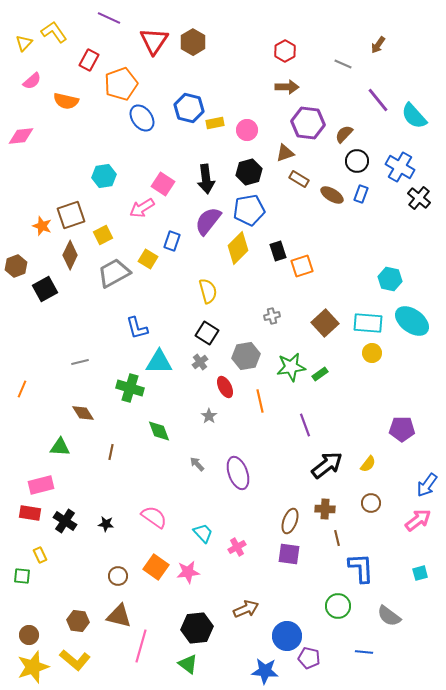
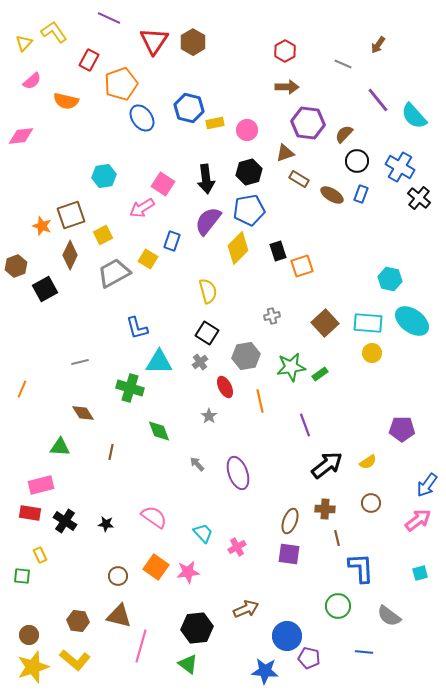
yellow semicircle at (368, 464): moved 2 px up; rotated 18 degrees clockwise
